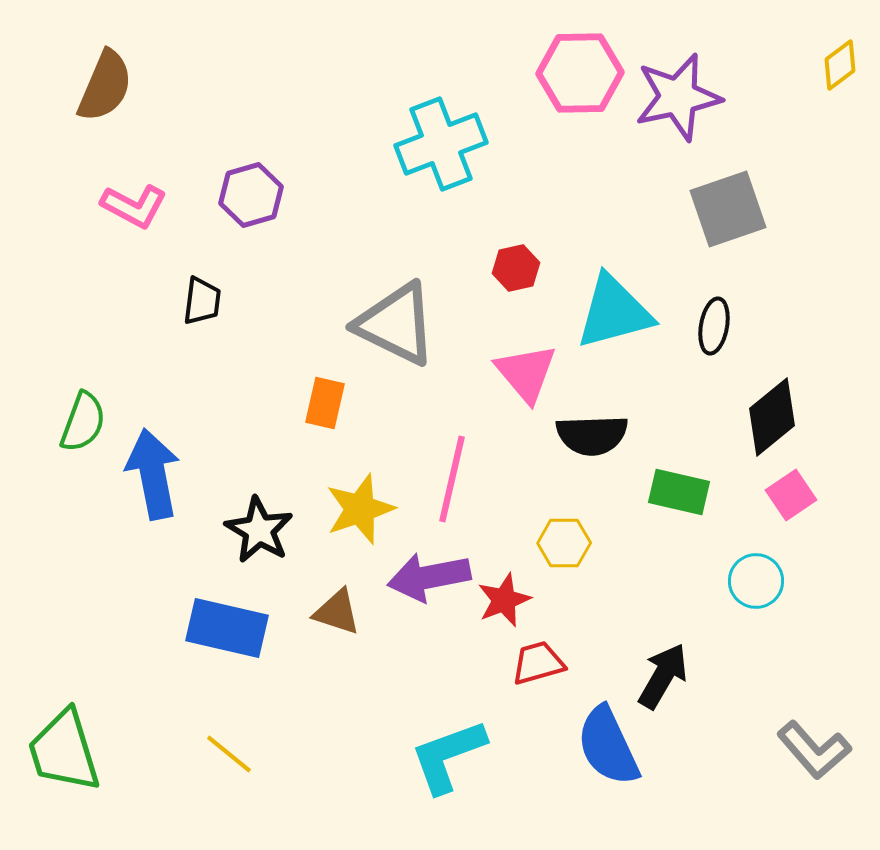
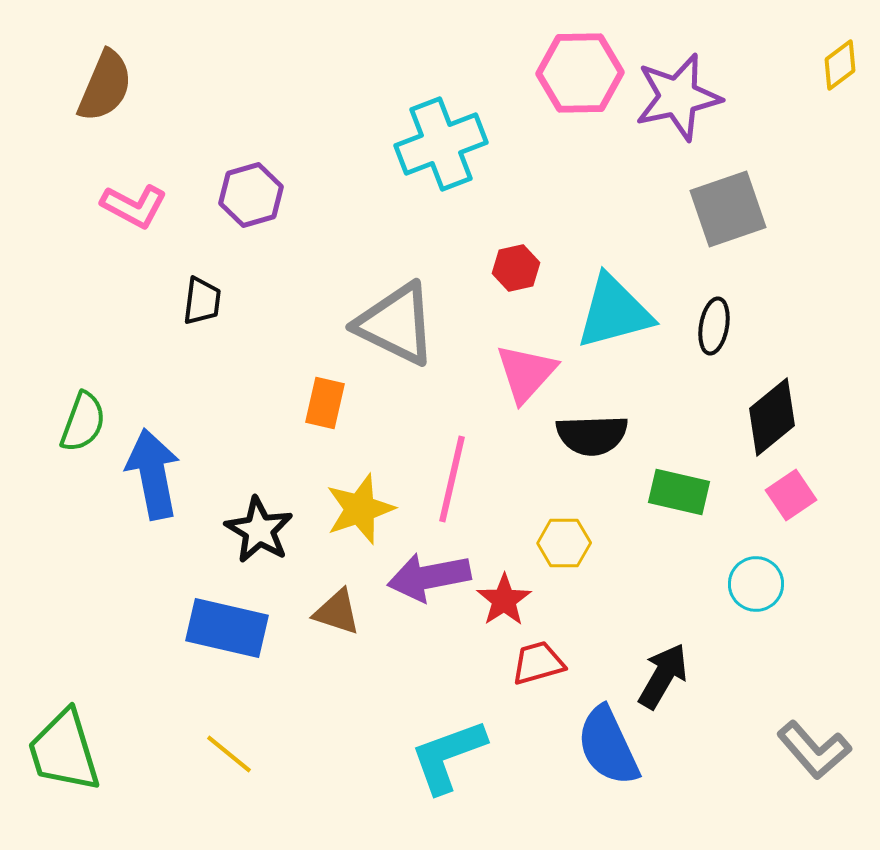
pink triangle: rotated 22 degrees clockwise
cyan circle: moved 3 px down
red star: rotated 12 degrees counterclockwise
